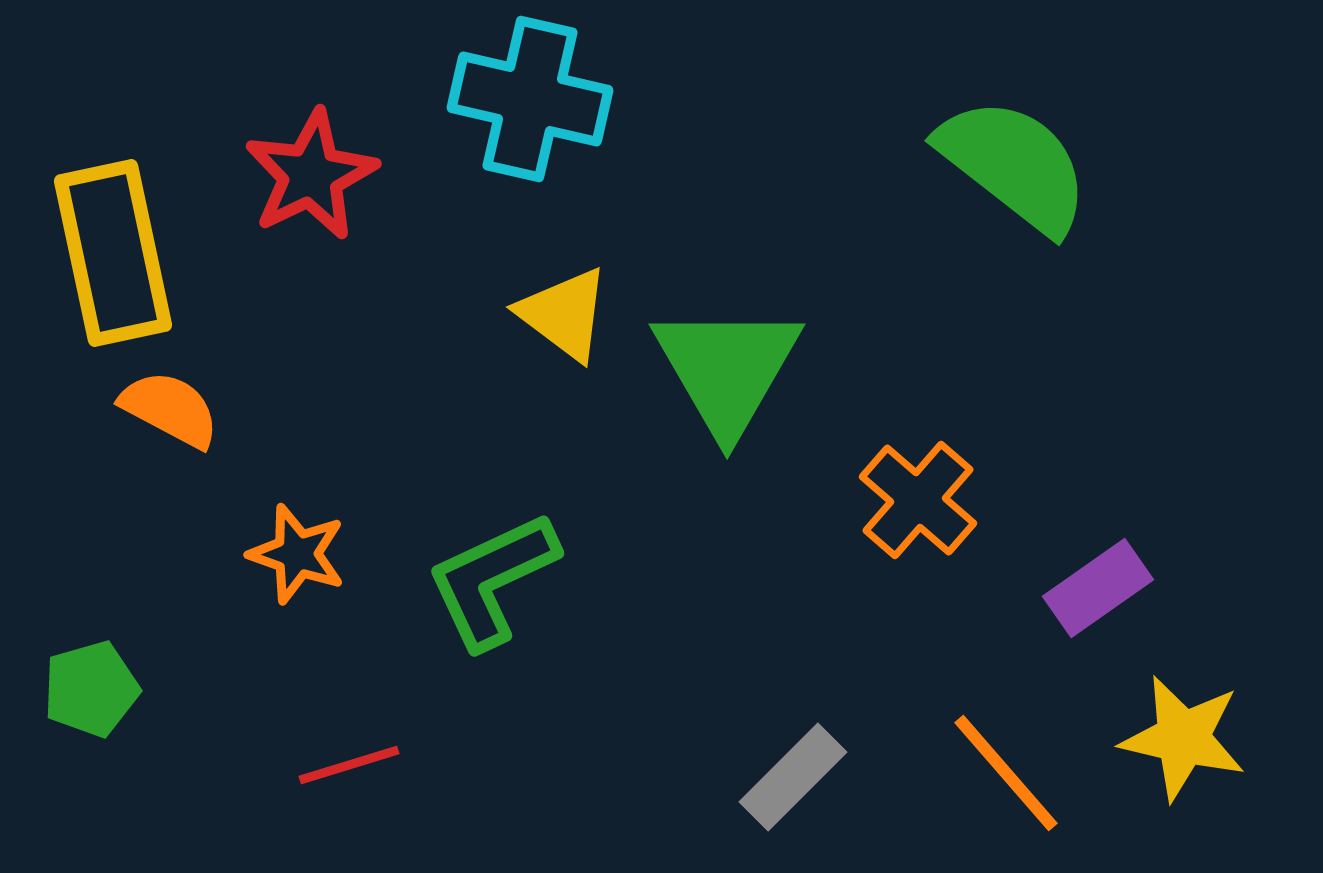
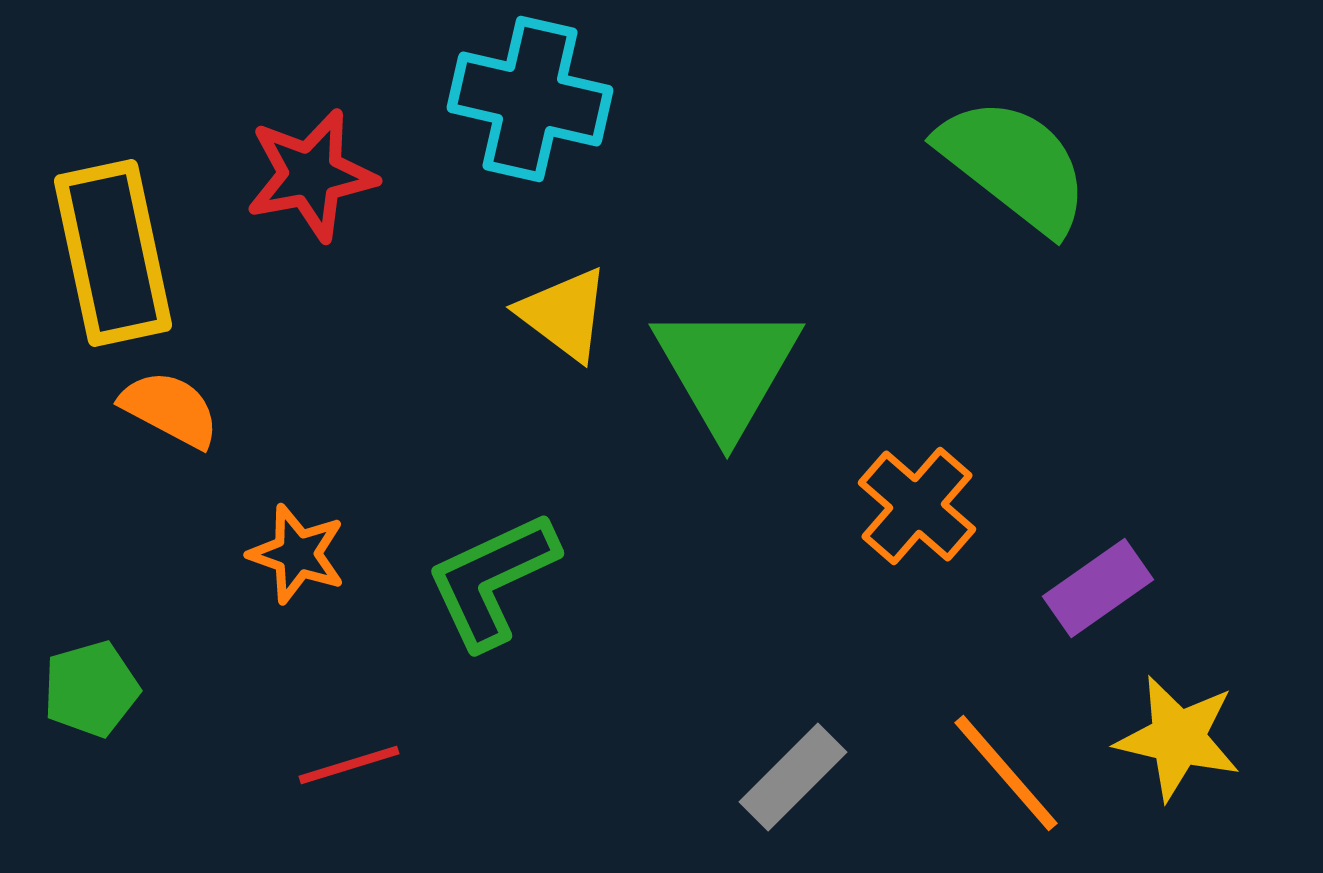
red star: rotated 15 degrees clockwise
orange cross: moved 1 px left, 6 px down
yellow star: moved 5 px left
